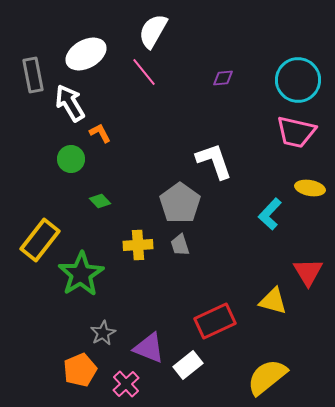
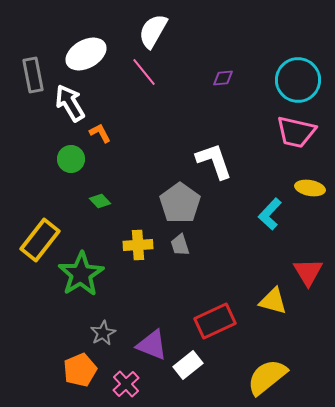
purple triangle: moved 3 px right, 3 px up
